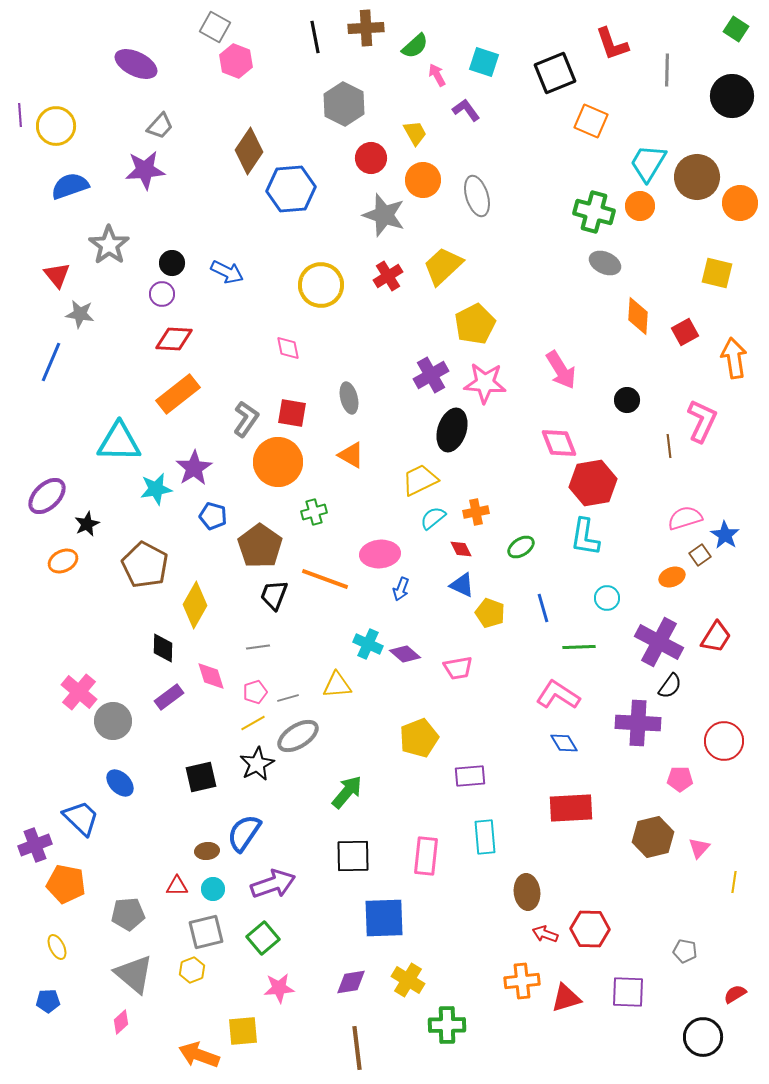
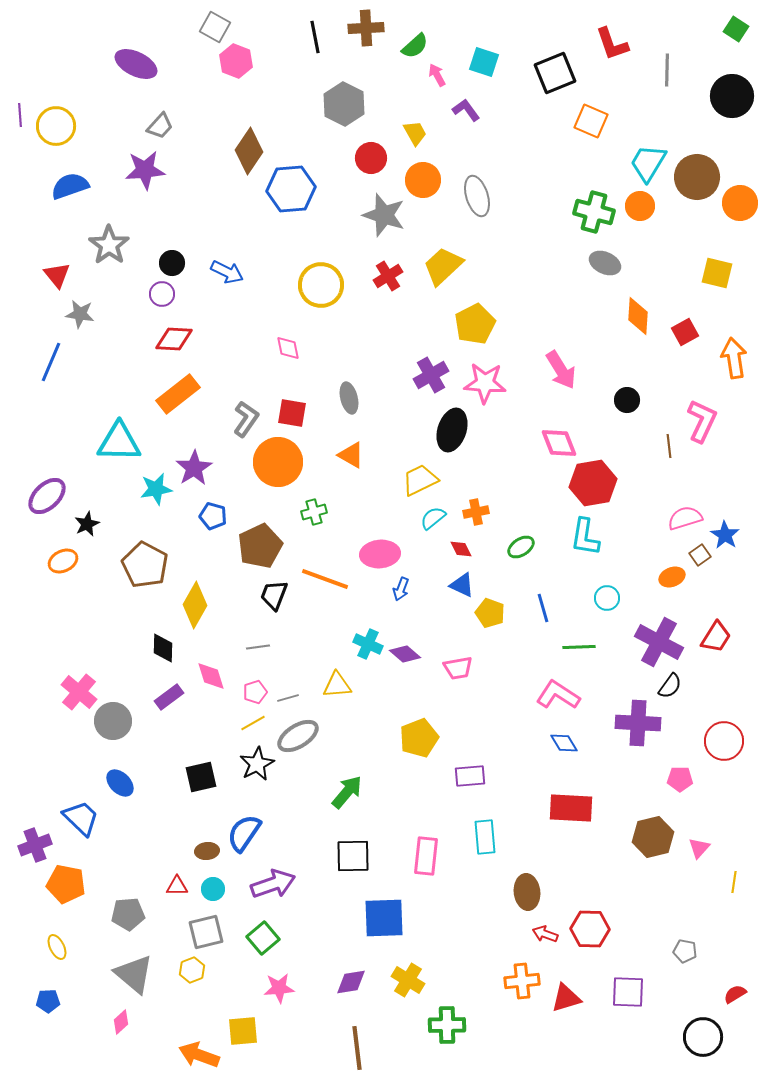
brown pentagon at (260, 546): rotated 12 degrees clockwise
red rectangle at (571, 808): rotated 6 degrees clockwise
